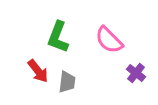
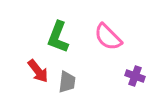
pink semicircle: moved 1 px left, 3 px up
purple cross: moved 1 px left, 3 px down; rotated 18 degrees counterclockwise
